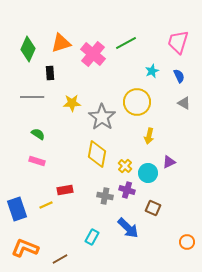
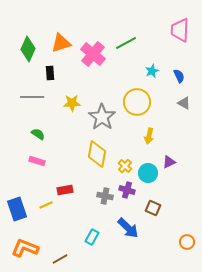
pink trapezoid: moved 2 px right, 12 px up; rotated 15 degrees counterclockwise
